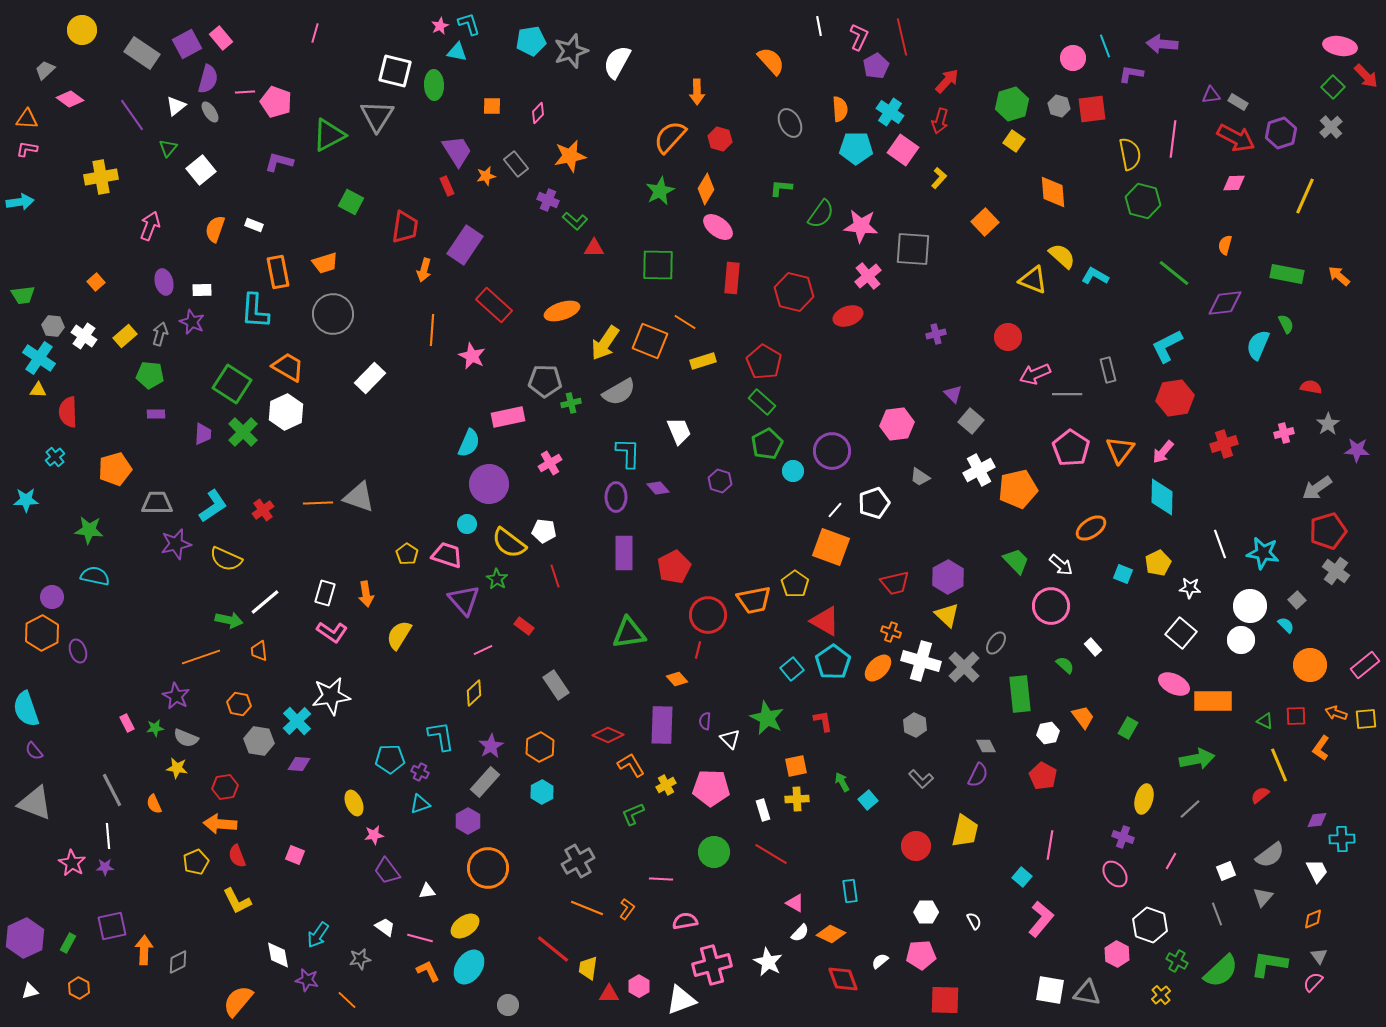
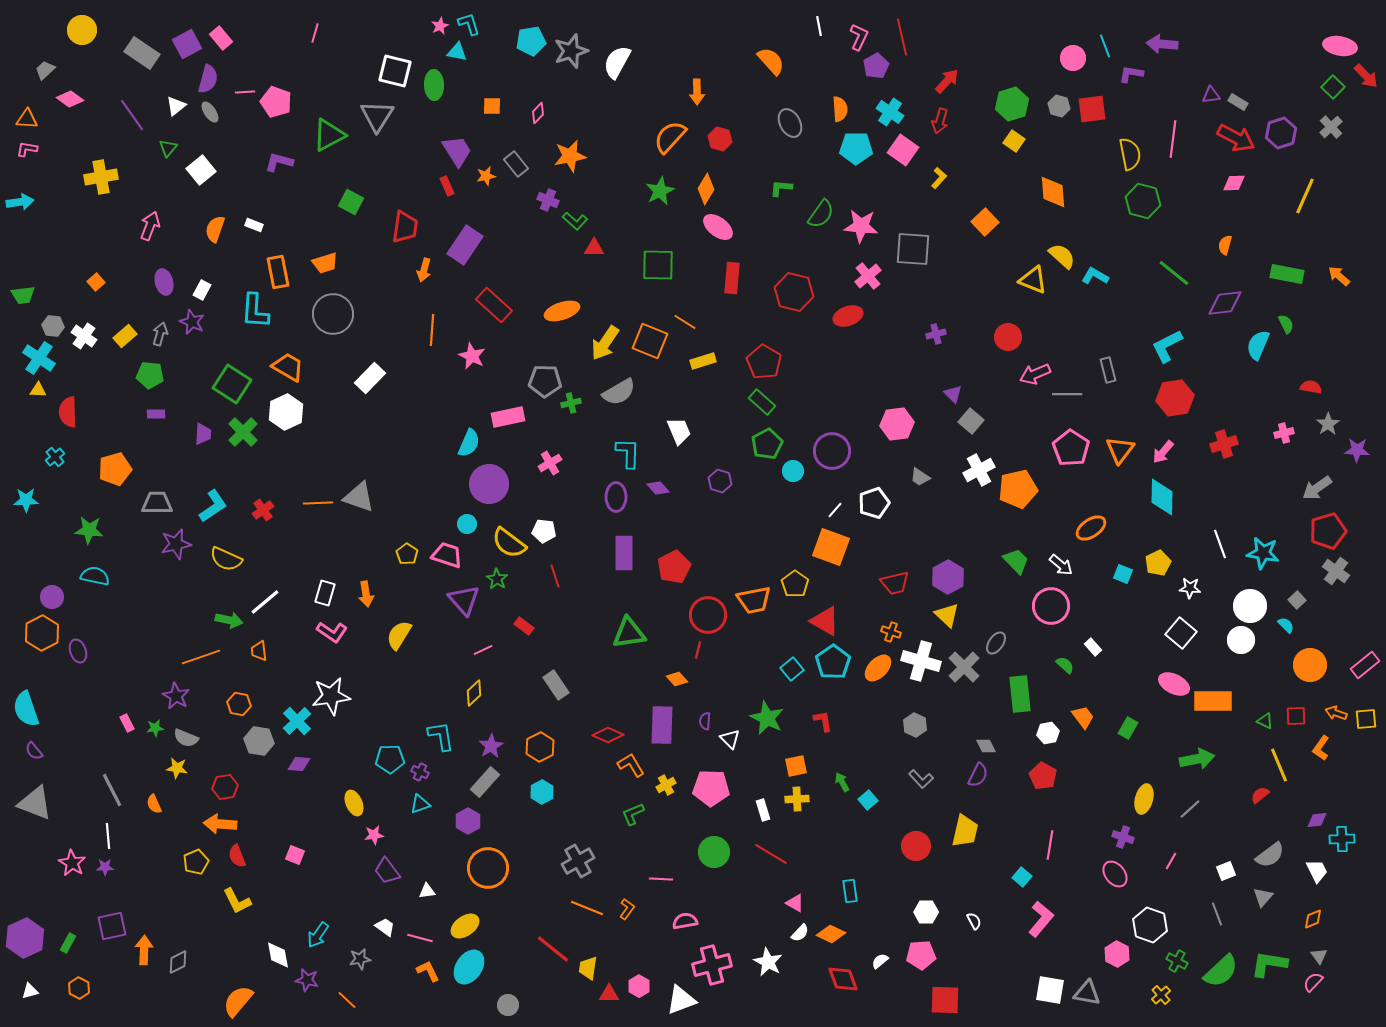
white rectangle at (202, 290): rotated 60 degrees counterclockwise
